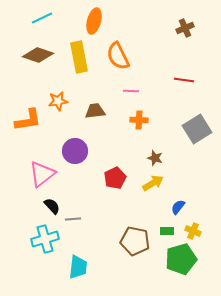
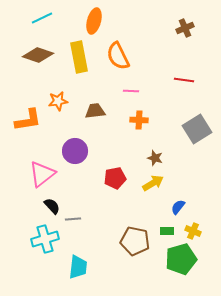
red pentagon: rotated 15 degrees clockwise
